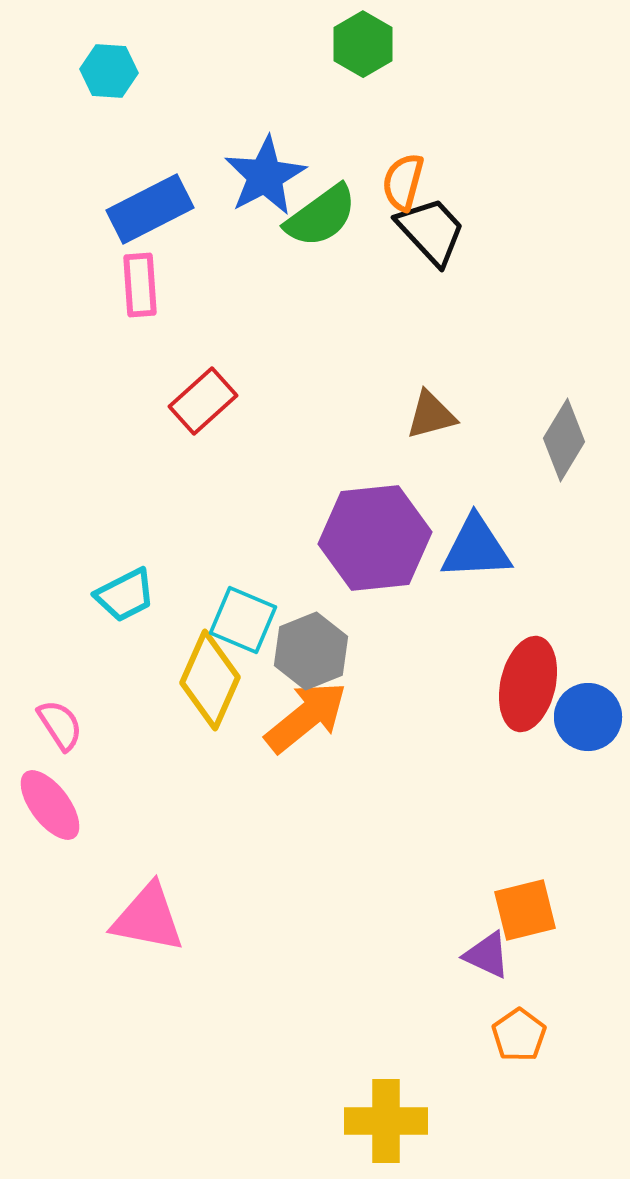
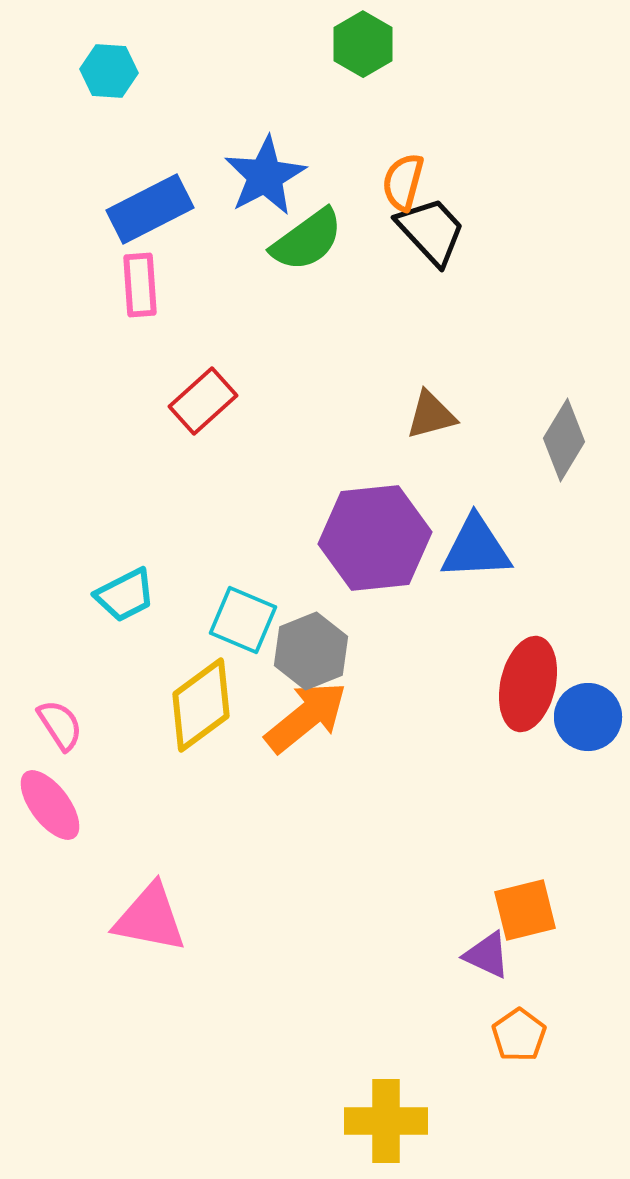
green semicircle: moved 14 px left, 24 px down
yellow diamond: moved 9 px left, 25 px down; rotated 30 degrees clockwise
pink triangle: moved 2 px right
